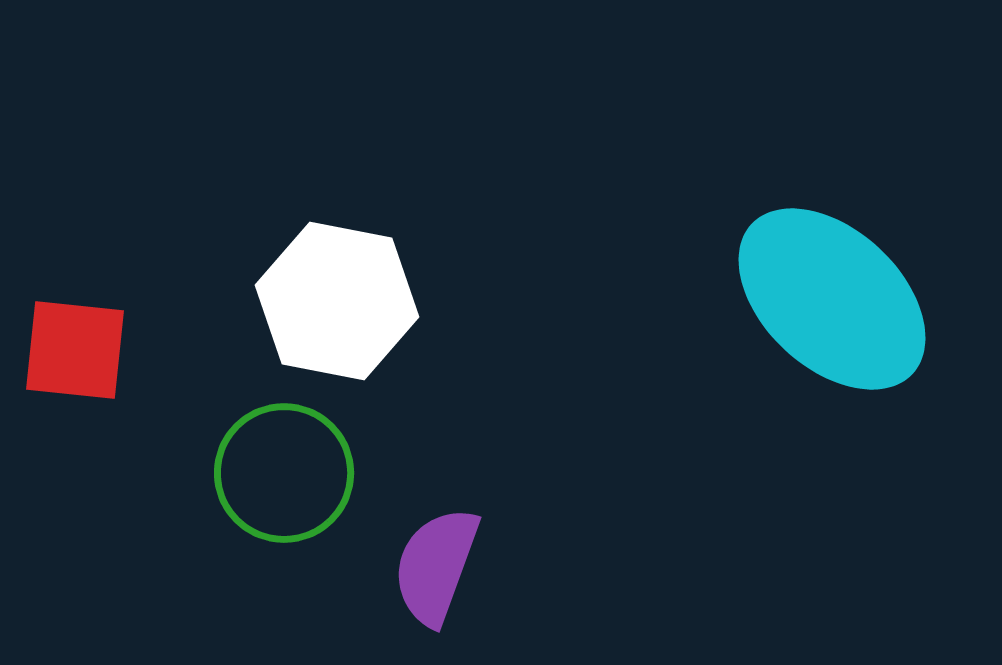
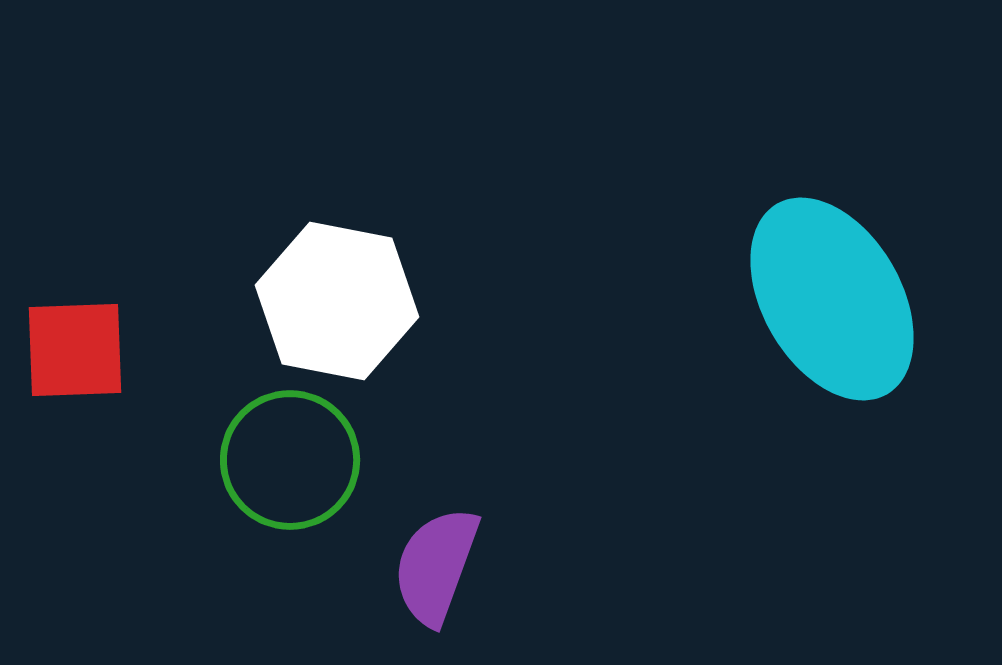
cyan ellipse: rotated 17 degrees clockwise
red square: rotated 8 degrees counterclockwise
green circle: moved 6 px right, 13 px up
